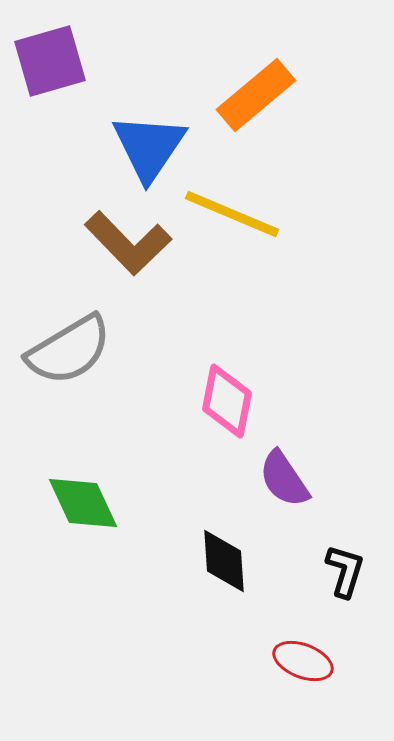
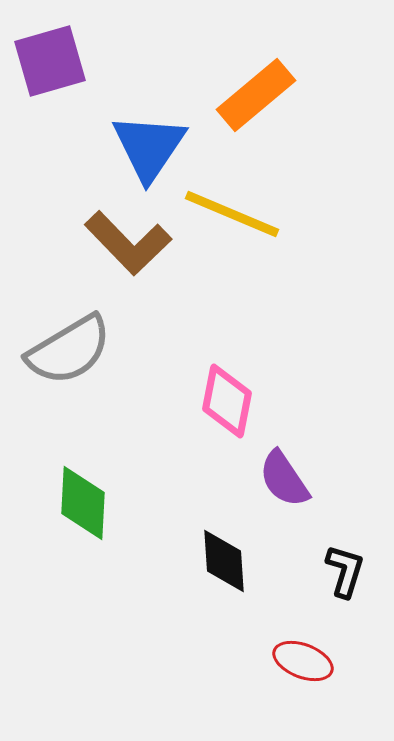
green diamond: rotated 28 degrees clockwise
